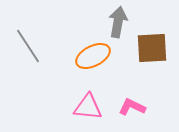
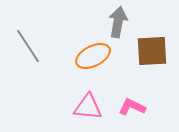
brown square: moved 3 px down
